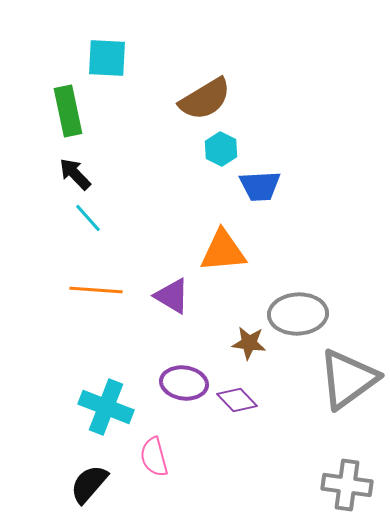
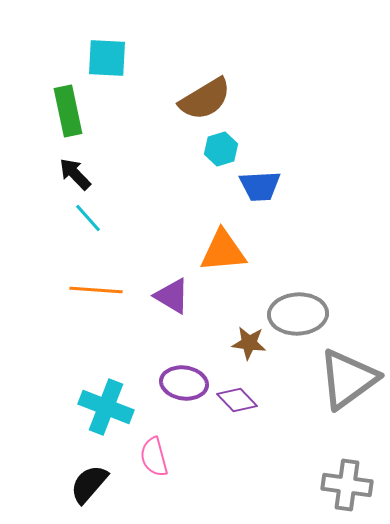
cyan hexagon: rotated 16 degrees clockwise
